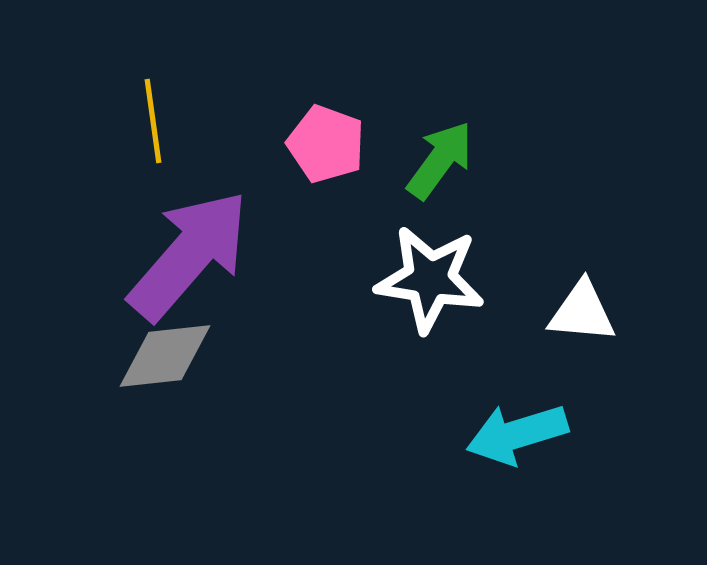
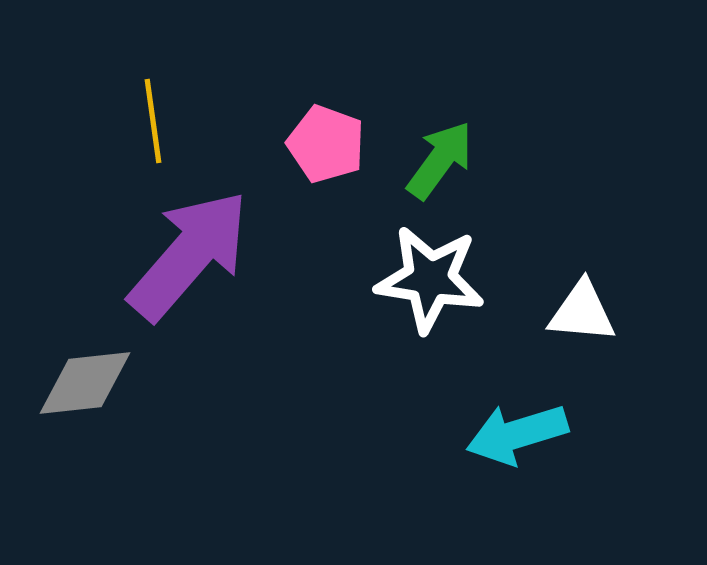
gray diamond: moved 80 px left, 27 px down
